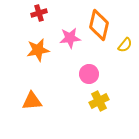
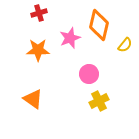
pink star: rotated 15 degrees counterclockwise
orange star: rotated 10 degrees clockwise
orange triangle: moved 1 px right, 2 px up; rotated 40 degrees clockwise
